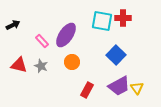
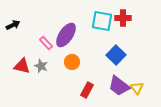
pink rectangle: moved 4 px right, 2 px down
red triangle: moved 3 px right, 1 px down
purple trapezoid: rotated 65 degrees clockwise
